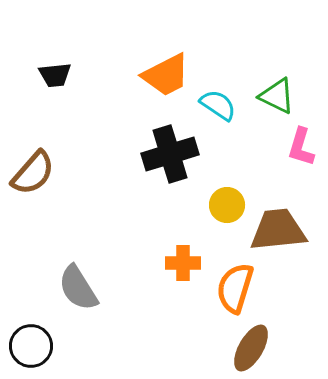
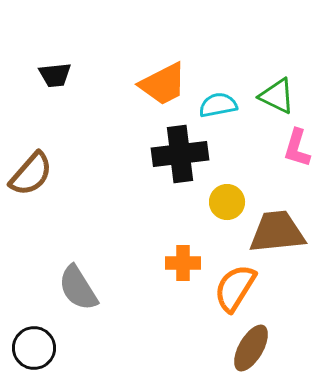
orange trapezoid: moved 3 px left, 9 px down
cyan semicircle: rotated 45 degrees counterclockwise
pink L-shape: moved 4 px left, 1 px down
black cross: moved 10 px right; rotated 10 degrees clockwise
brown semicircle: moved 2 px left, 1 px down
yellow circle: moved 3 px up
brown trapezoid: moved 1 px left, 2 px down
orange semicircle: rotated 15 degrees clockwise
black circle: moved 3 px right, 2 px down
